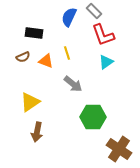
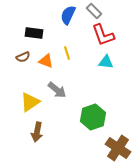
blue semicircle: moved 1 px left, 2 px up
cyan triangle: rotated 42 degrees clockwise
gray arrow: moved 16 px left, 6 px down
green hexagon: rotated 20 degrees counterclockwise
brown cross: moved 1 px left, 1 px up
